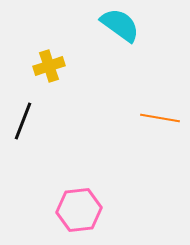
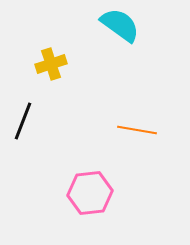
yellow cross: moved 2 px right, 2 px up
orange line: moved 23 px left, 12 px down
pink hexagon: moved 11 px right, 17 px up
